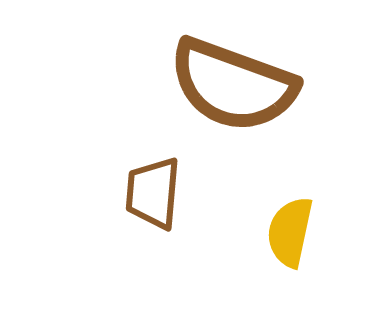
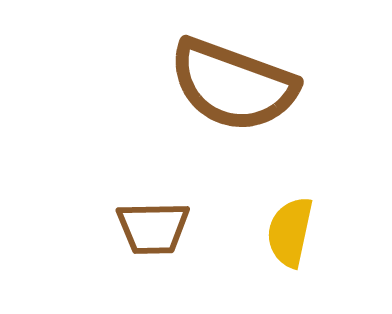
brown trapezoid: moved 35 px down; rotated 96 degrees counterclockwise
